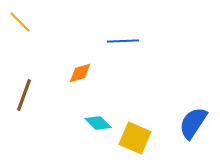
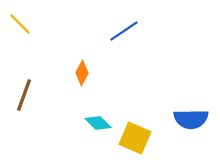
yellow line: moved 2 px down
blue line: moved 1 px right, 10 px up; rotated 32 degrees counterclockwise
orange diamond: moved 2 px right; rotated 45 degrees counterclockwise
blue semicircle: moved 2 px left, 4 px up; rotated 124 degrees counterclockwise
